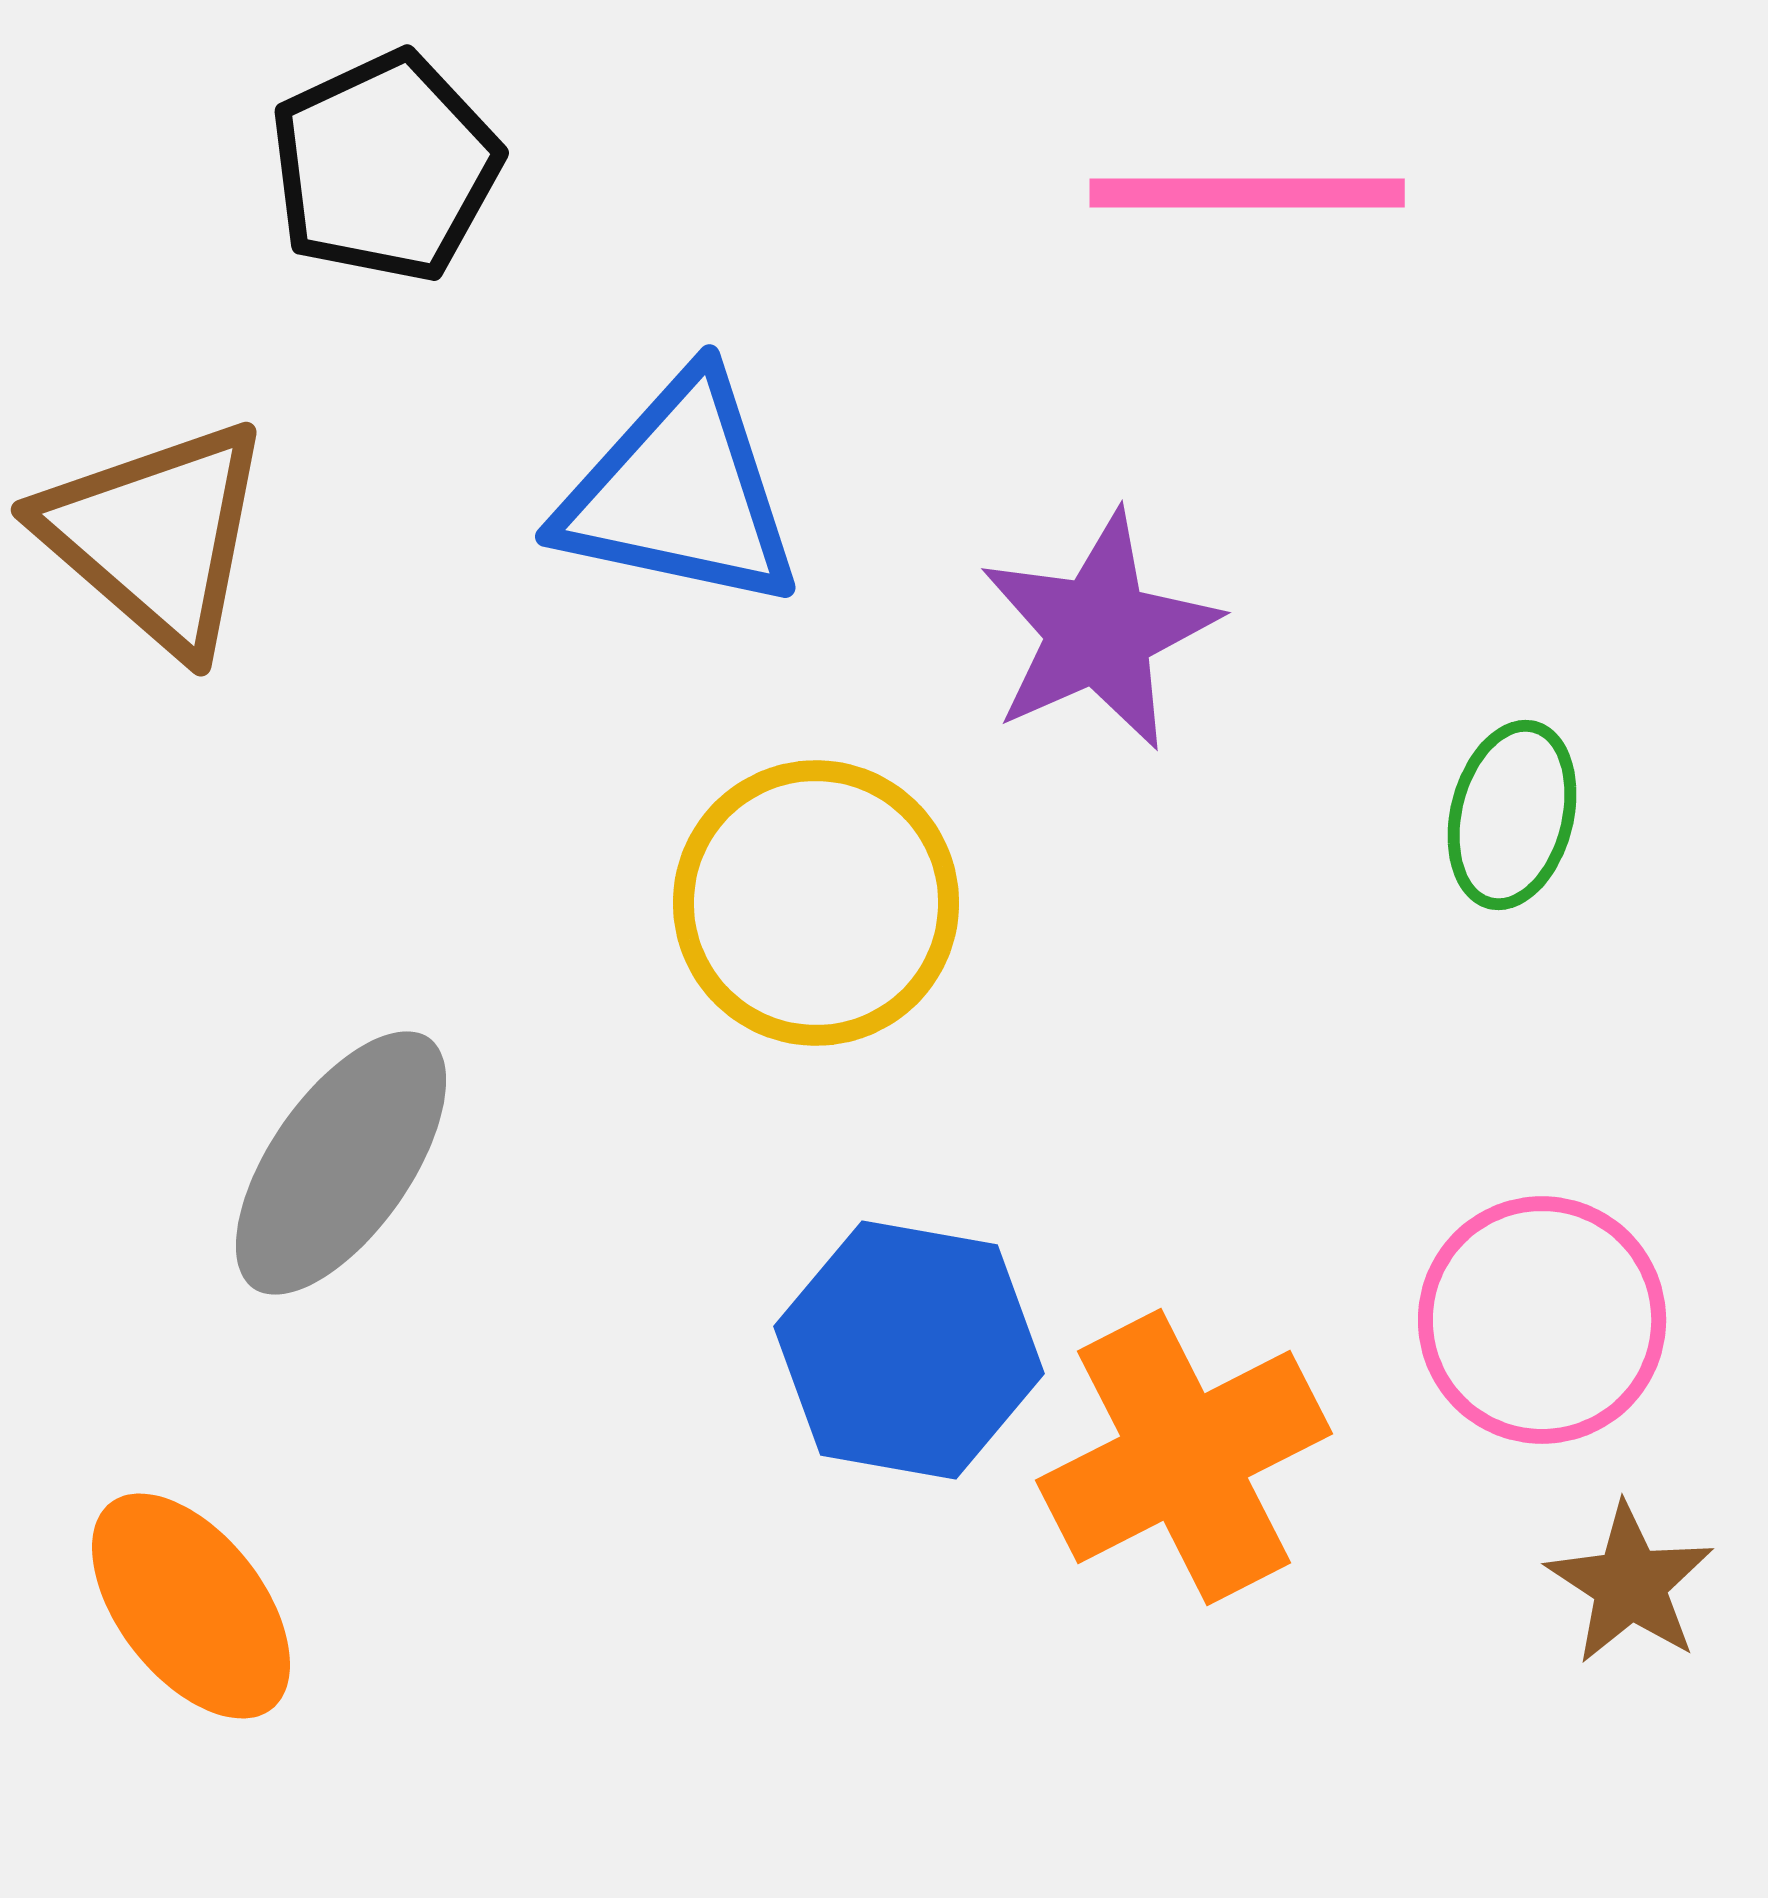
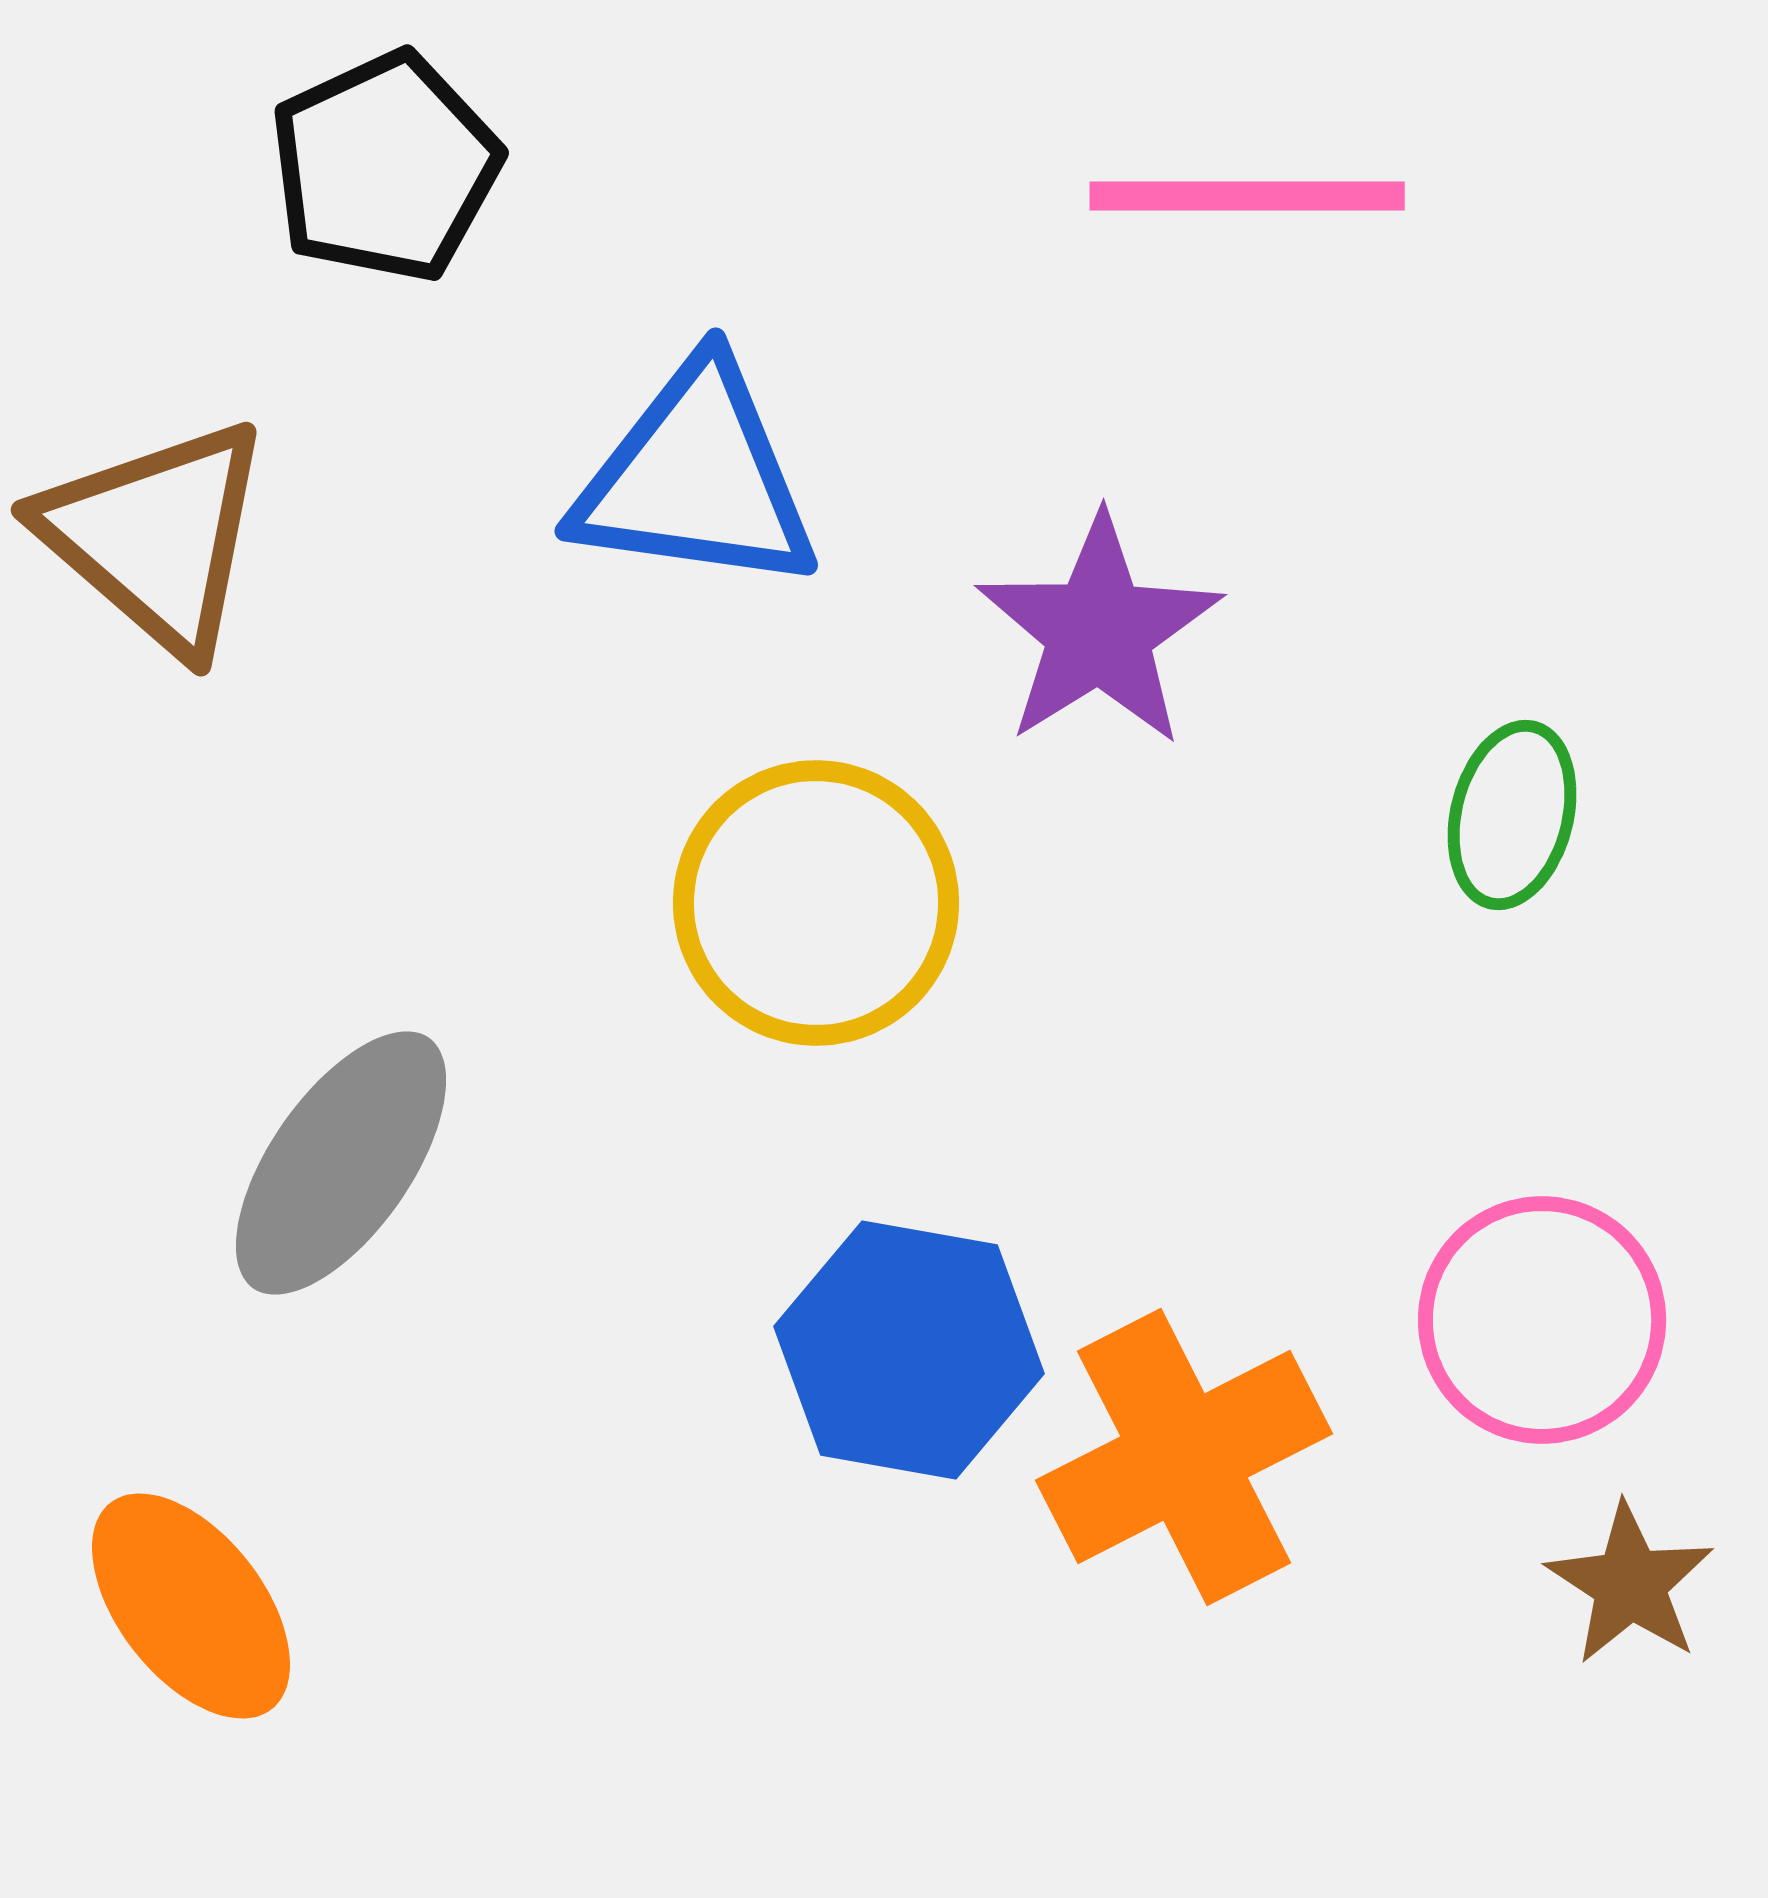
pink line: moved 3 px down
blue triangle: moved 16 px right, 15 px up; rotated 4 degrees counterclockwise
purple star: rotated 8 degrees counterclockwise
